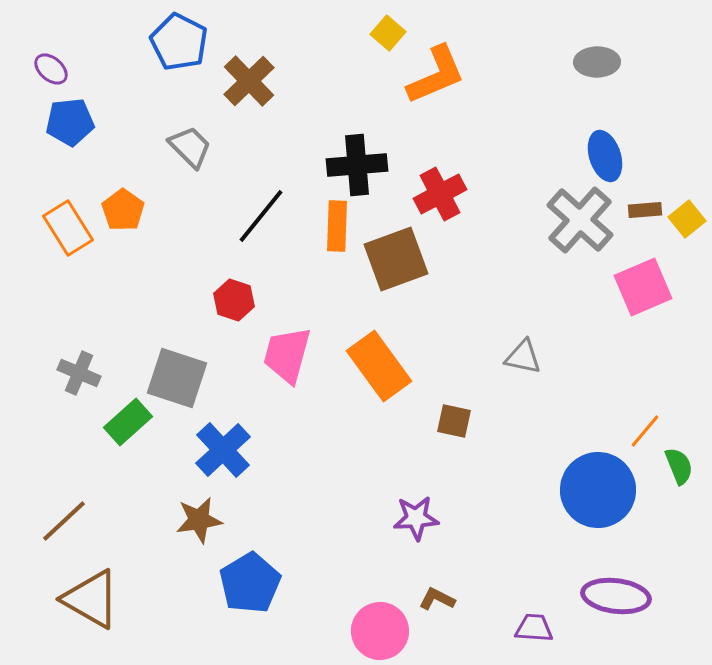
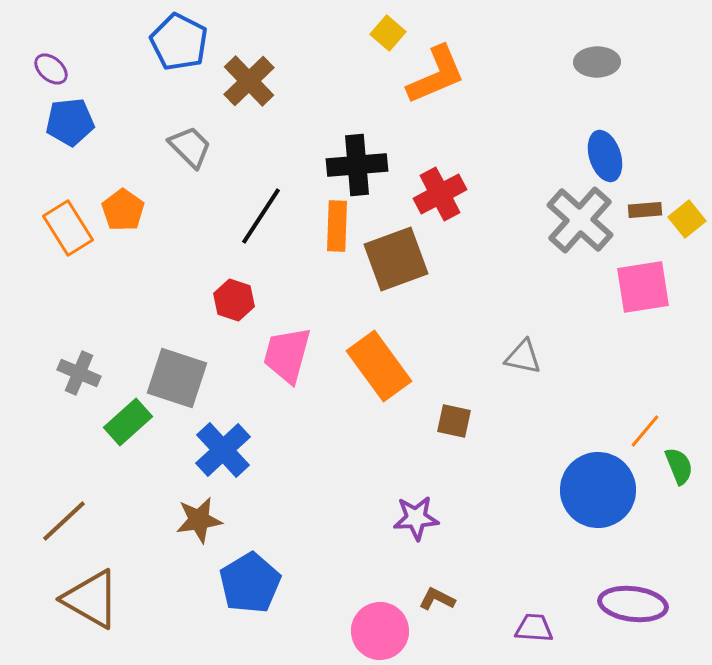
black line at (261, 216): rotated 6 degrees counterclockwise
pink square at (643, 287): rotated 14 degrees clockwise
purple ellipse at (616, 596): moved 17 px right, 8 px down
